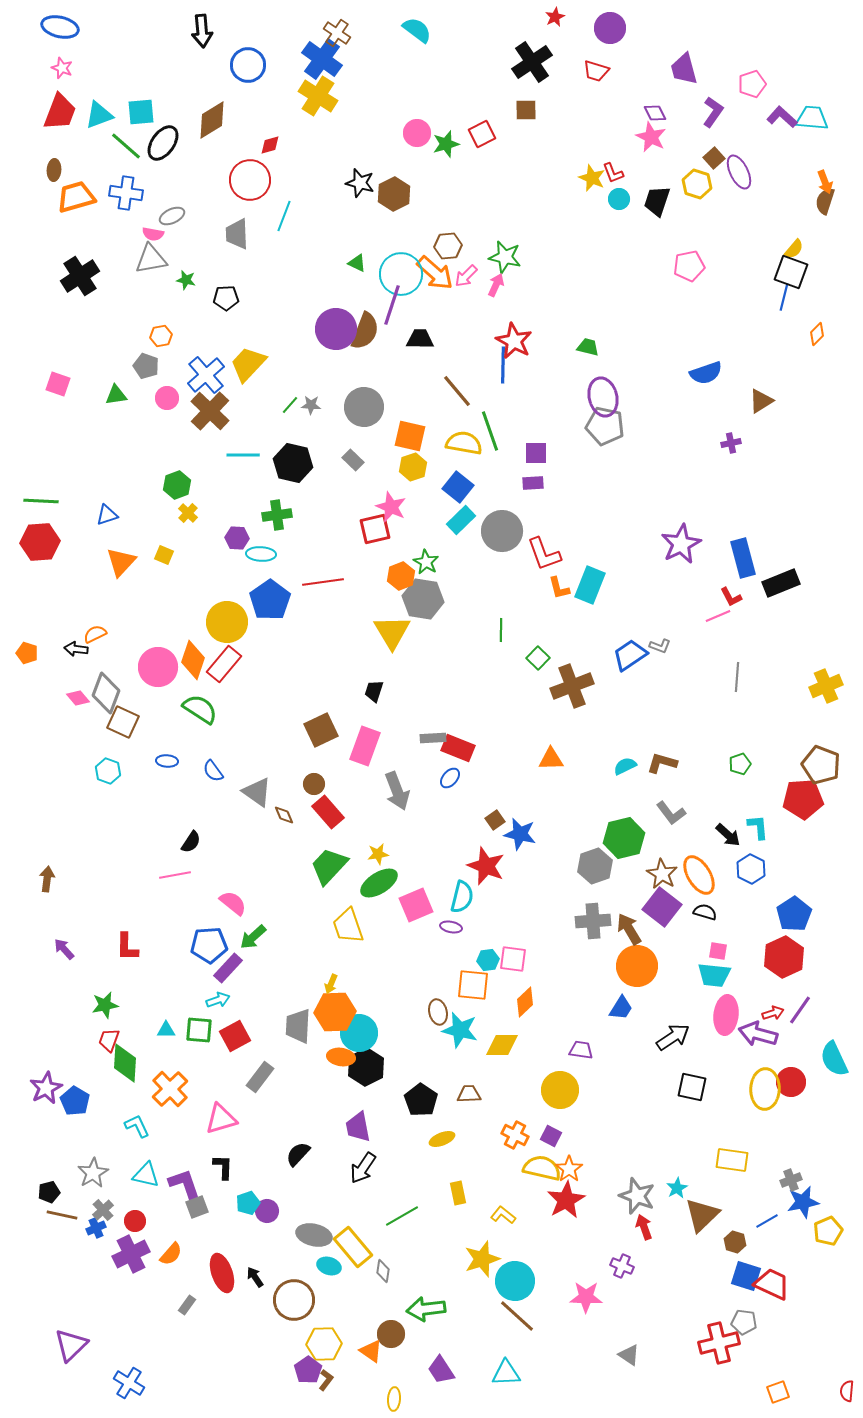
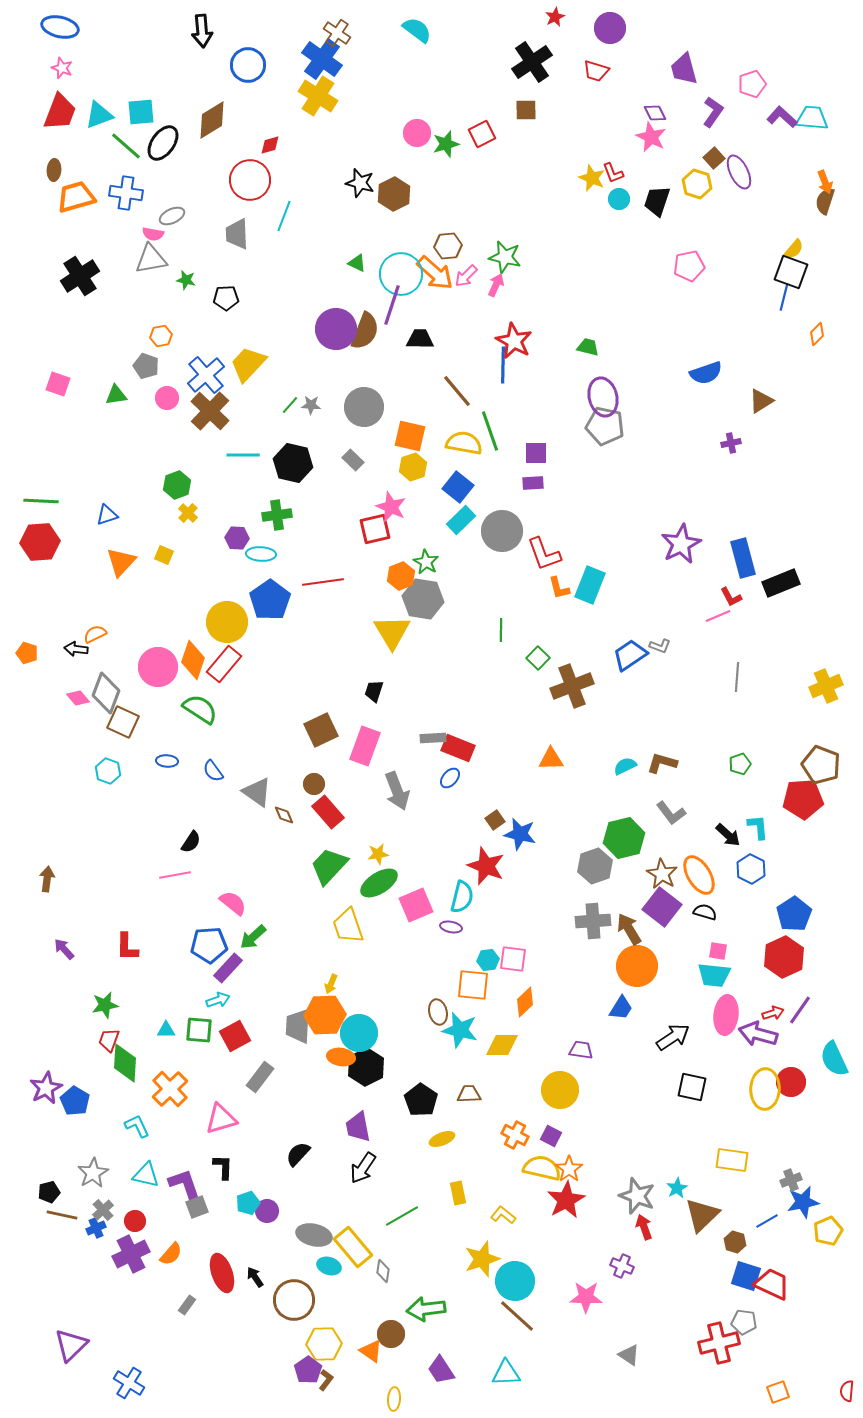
orange hexagon at (335, 1012): moved 10 px left, 3 px down
